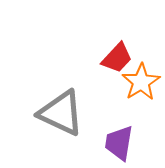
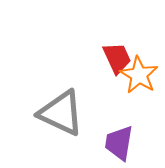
red trapezoid: rotated 68 degrees counterclockwise
orange star: moved 2 px left, 7 px up; rotated 9 degrees counterclockwise
